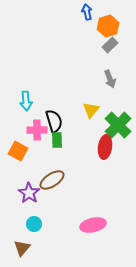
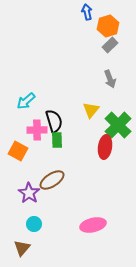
cyan arrow: rotated 54 degrees clockwise
